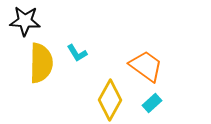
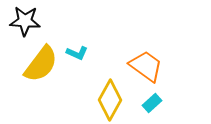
cyan L-shape: rotated 35 degrees counterclockwise
yellow semicircle: moved 1 px down; rotated 36 degrees clockwise
